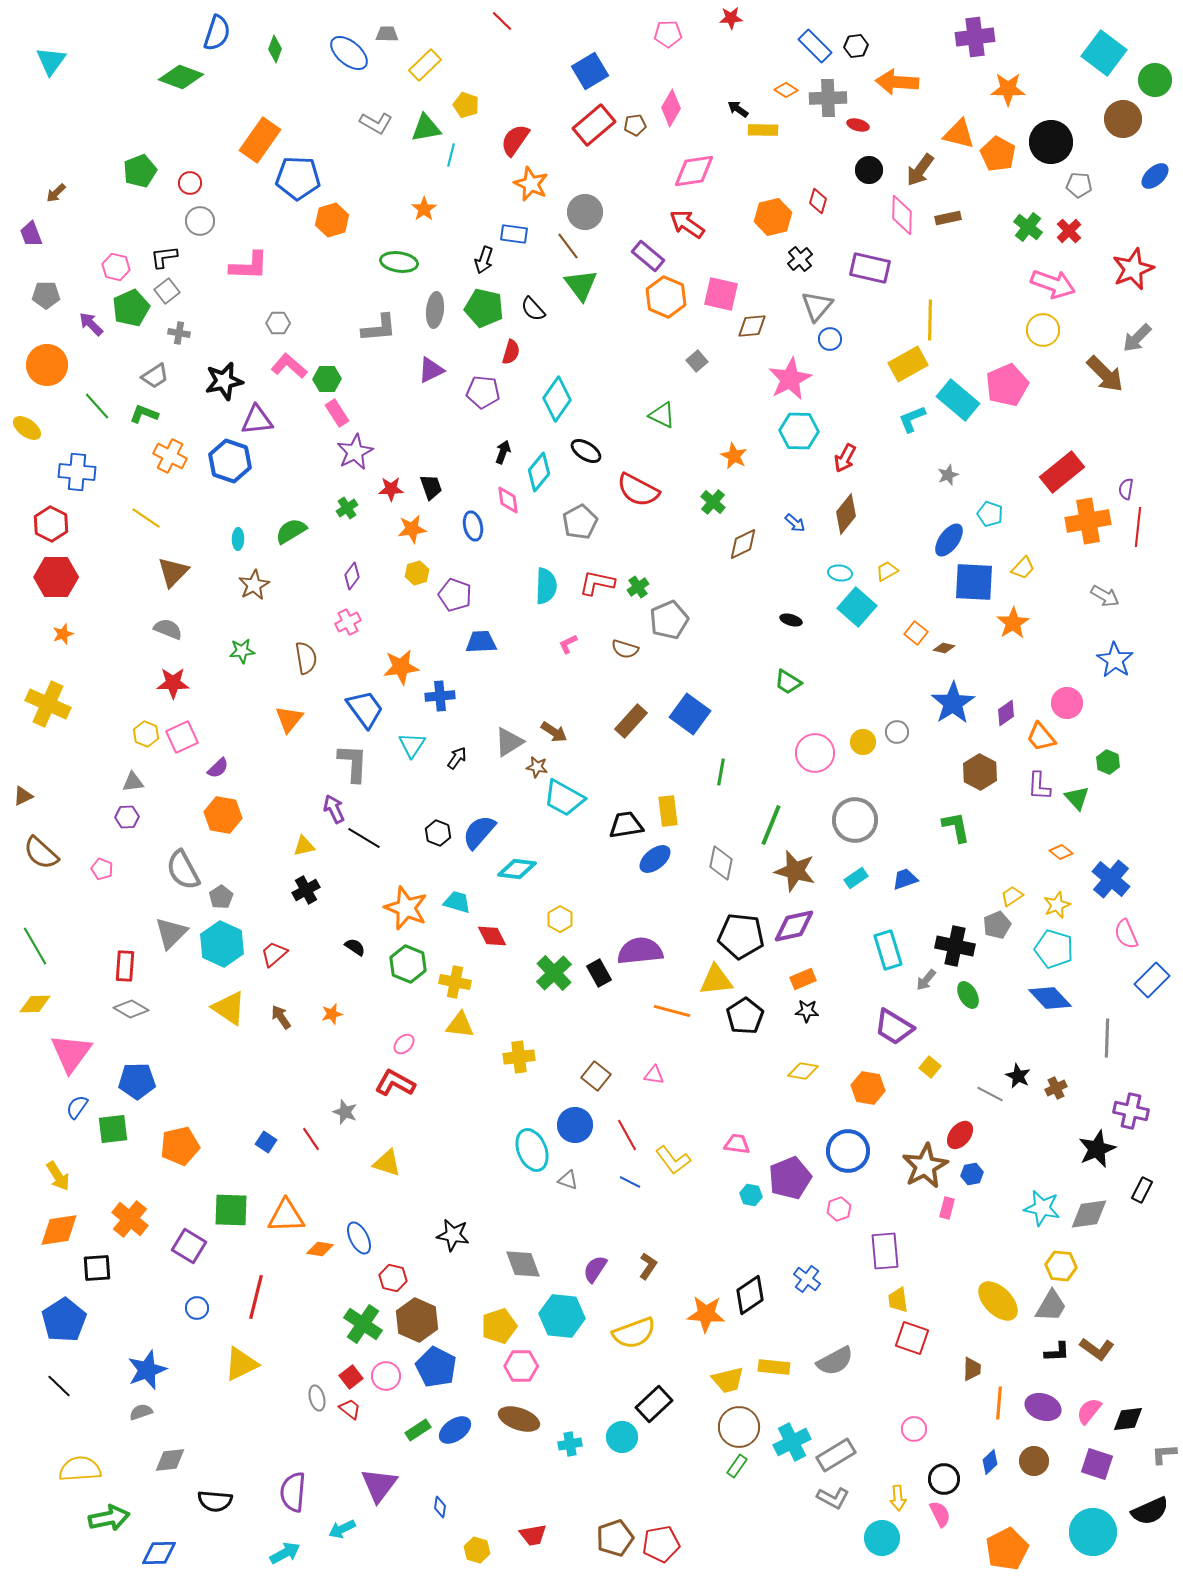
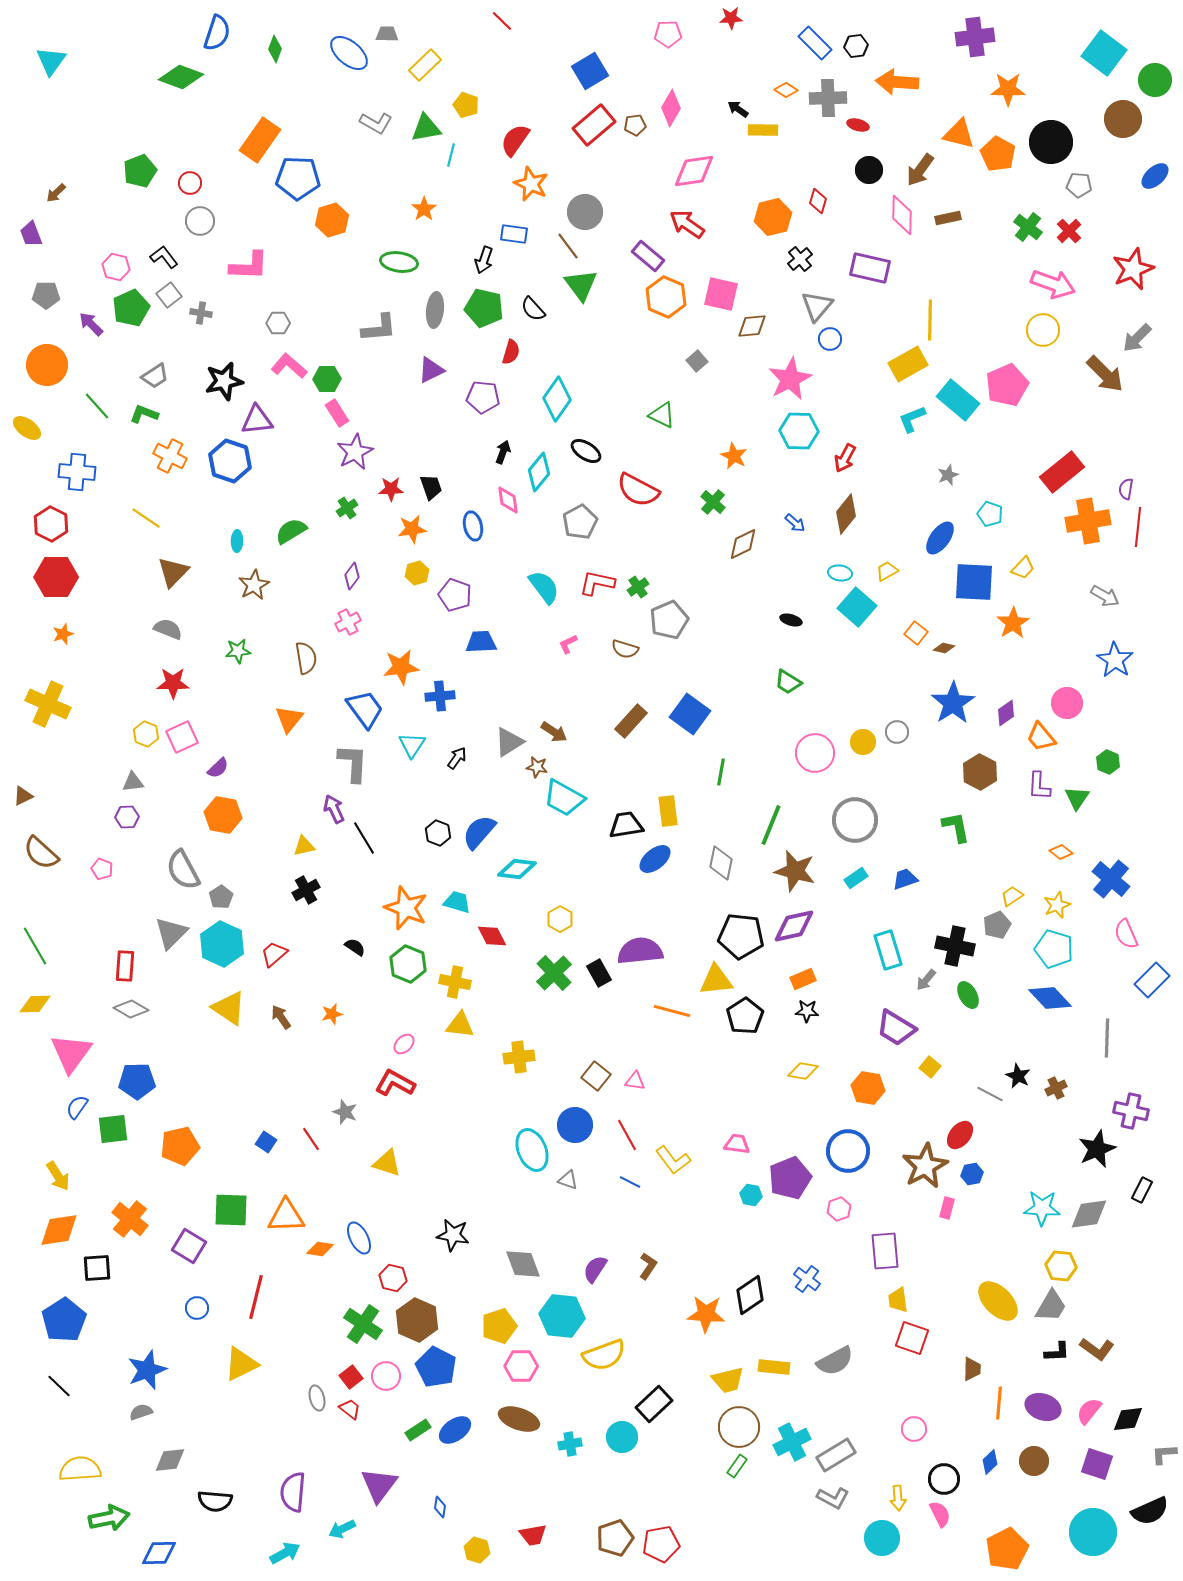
blue rectangle at (815, 46): moved 3 px up
black L-shape at (164, 257): rotated 60 degrees clockwise
gray square at (167, 291): moved 2 px right, 4 px down
gray cross at (179, 333): moved 22 px right, 20 px up
purple pentagon at (483, 392): moved 5 px down
cyan ellipse at (238, 539): moved 1 px left, 2 px down
blue ellipse at (949, 540): moved 9 px left, 2 px up
cyan semicircle at (546, 586): moved 2 px left, 1 px down; rotated 39 degrees counterclockwise
green star at (242, 651): moved 4 px left
green triangle at (1077, 798): rotated 16 degrees clockwise
black line at (364, 838): rotated 28 degrees clockwise
purple trapezoid at (894, 1027): moved 2 px right, 1 px down
pink triangle at (654, 1075): moved 19 px left, 6 px down
cyan star at (1042, 1208): rotated 9 degrees counterclockwise
yellow semicircle at (634, 1333): moved 30 px left, 22 px down
